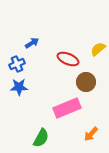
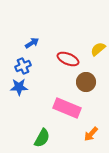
blue cross: moved 6 px right, 2 px down
pink rectangle: rotated 44 degrees clockwise
green semicircle: moved 1 px right
